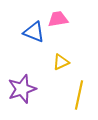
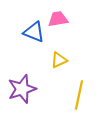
yellow triangle: moved 2 px left, 2 px up
